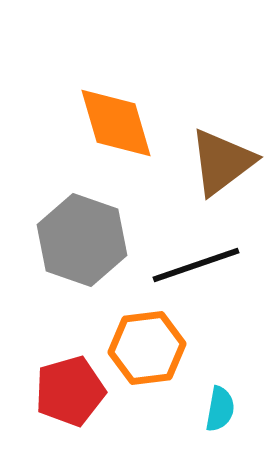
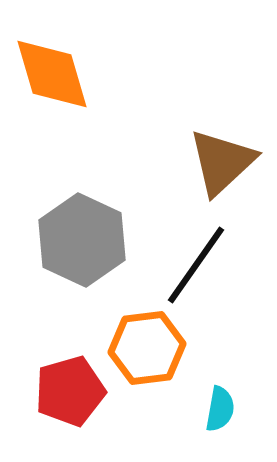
orange diamond: moved 64 px left, 49 px up
brown triangle: rotated 6 degrees counterclockwise
gray hexagon: rotated 6 degrees clockwise
black line: rotated 36 degrees counterclockwise
